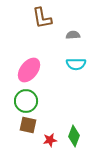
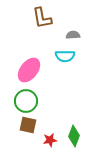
cyan semicircle: moved 11 px left, 8 px up
